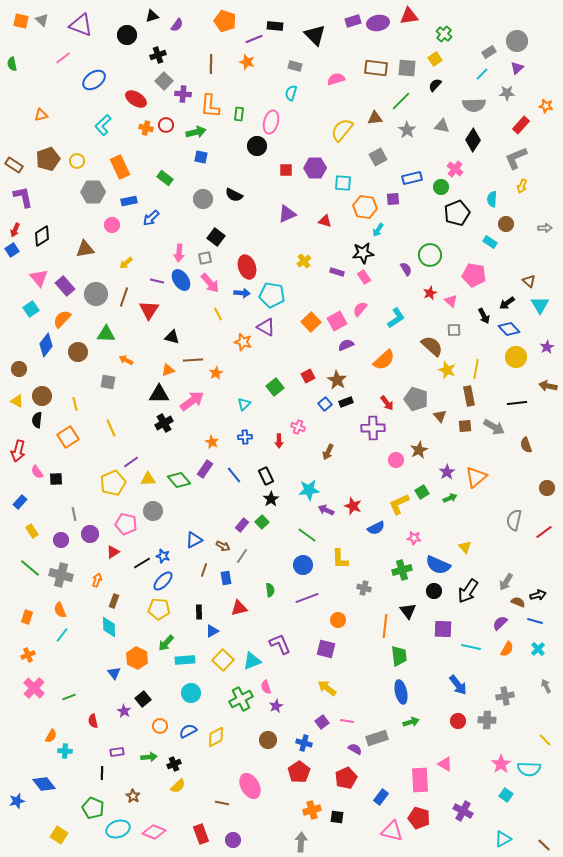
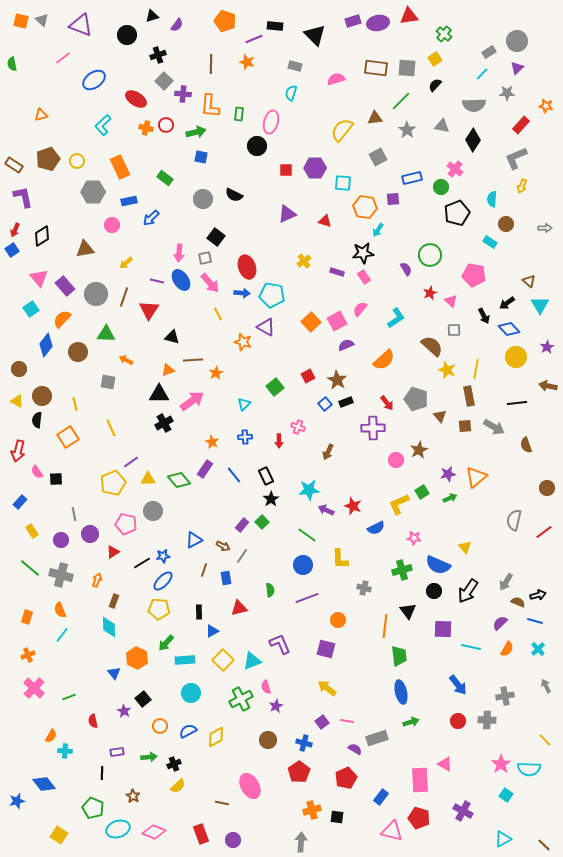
purple star at (447, 472): moved 1 px right, 2 px down; rotated 21 degrees clockwise
blue star at (163, 556): rotated 24 degrees counterclockwise
